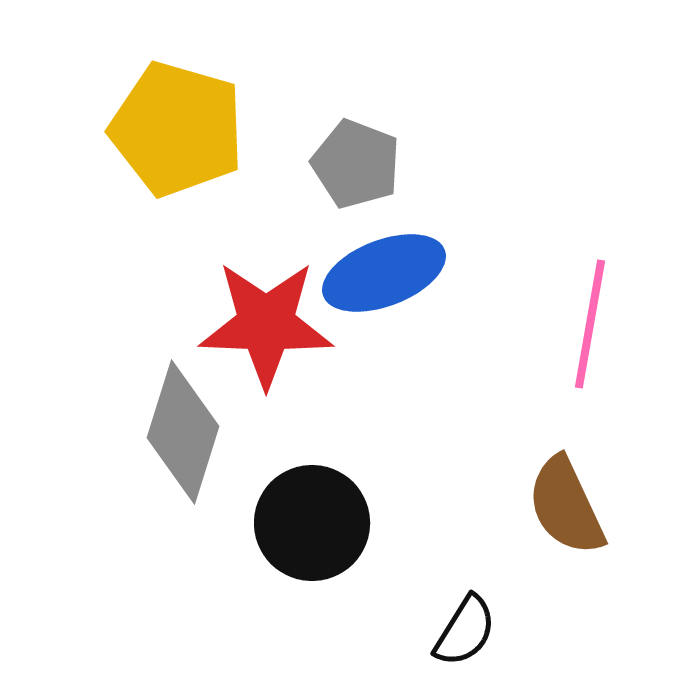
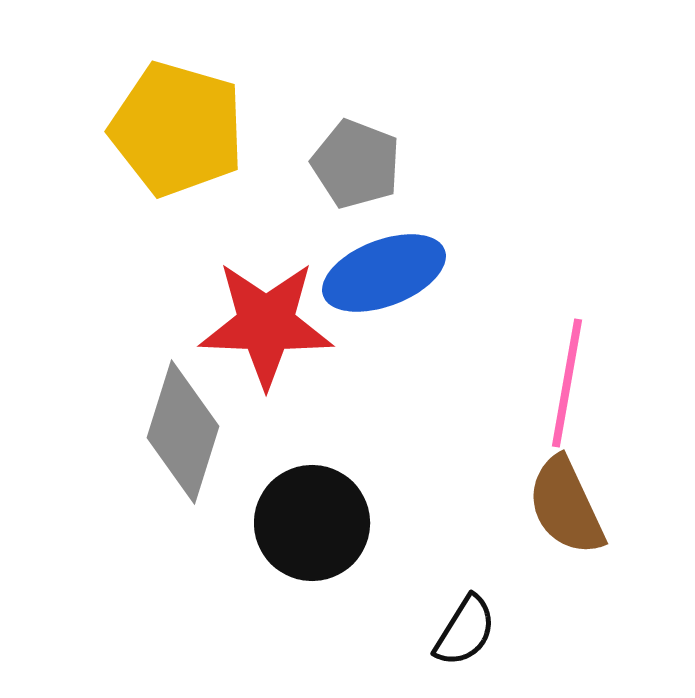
pink line: moved 23 px left, 59 px down
